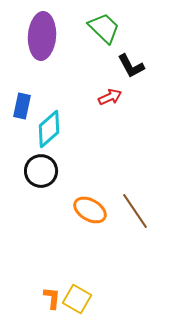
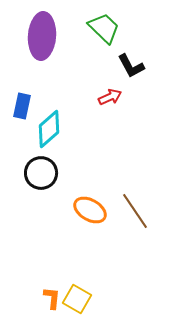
black circle: moved 2 px down
